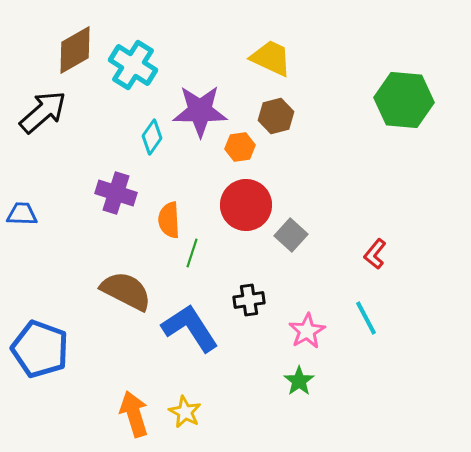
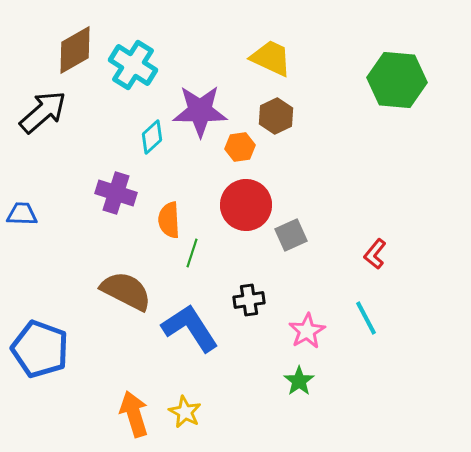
green hexagon: moved 7 px left, 20 px up
brown hexagon: rotated 12 degrees counterclockwise
cyan diamond: rotated 12 degrees clockwise
gray square: rotated 24 degrees clockwise
